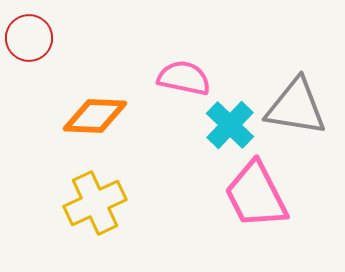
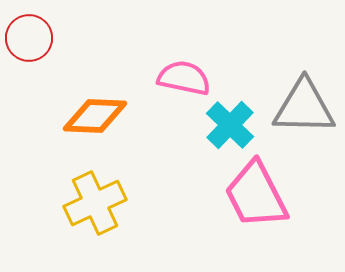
gray triangle: moved 8 px right; rotated 8 degrees counterclockwise
